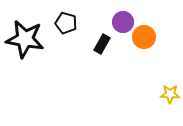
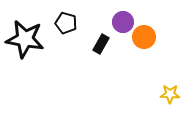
black rectangle: moved 1 px left
